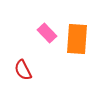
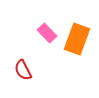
orange rectangle: rotated 16 degrees clockwise
